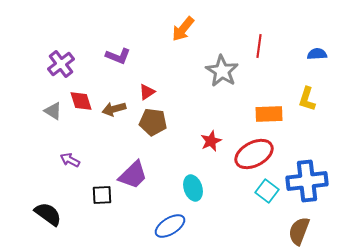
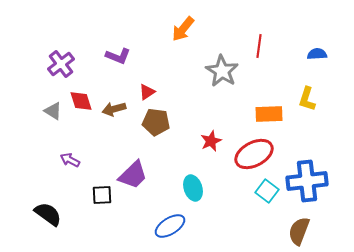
brown pentagon: moved 3 px right
